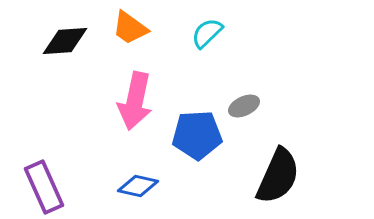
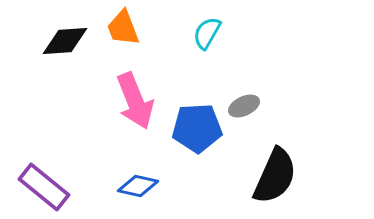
orange trapezoid: moved 7 px left; rotated 33 degrees clockwise
cyan semicircle: rotated 16 degrees counterclockwise
pink arrow: rotated 34 degrees counterclockwise
blue pentagon: moved 7 px up
black semicircle: moved 3 px left
purple rectangle: rotated 27 degrees counterclockwise
